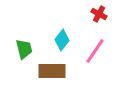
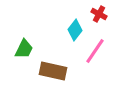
cyan diamond: moved 13 px right, 10 px up
green trapezoid: rotated 40 degrees clockwise
brown rectangle: moved 1 px right; rotated 12 degrees clockwise
